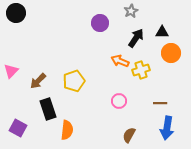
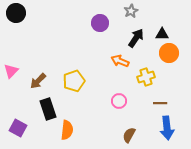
black triangle: moved 2 px down
orange circle: moved 2 px left
yellow cross: moved 5 px right, 7 px down
blue arrow: rotated 15 degrees counterclockwise
